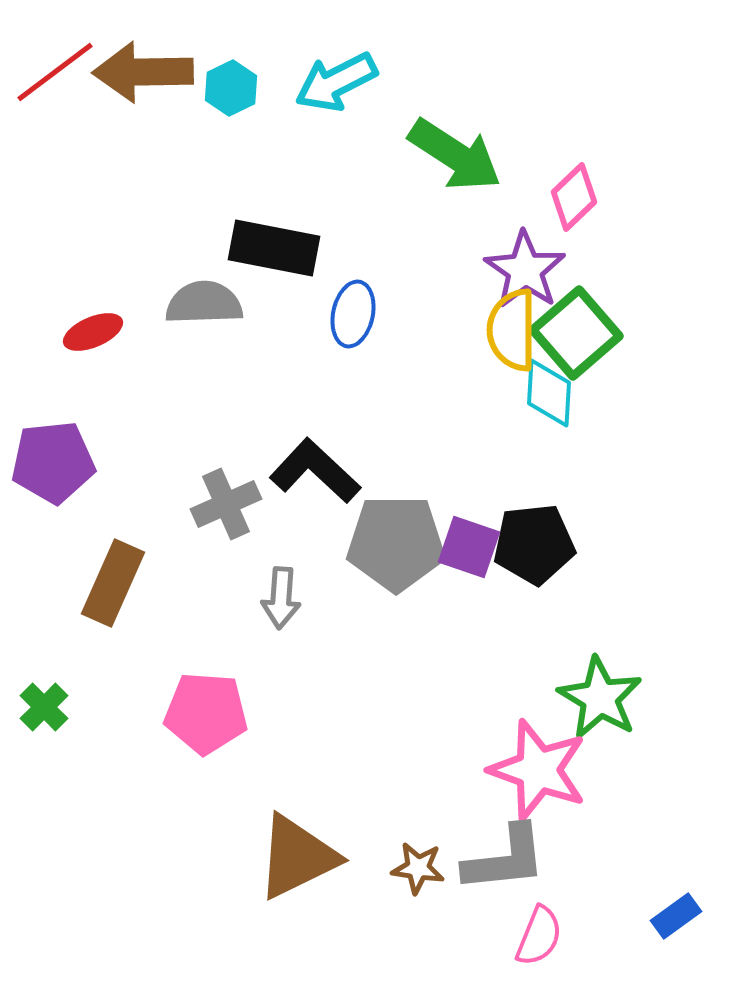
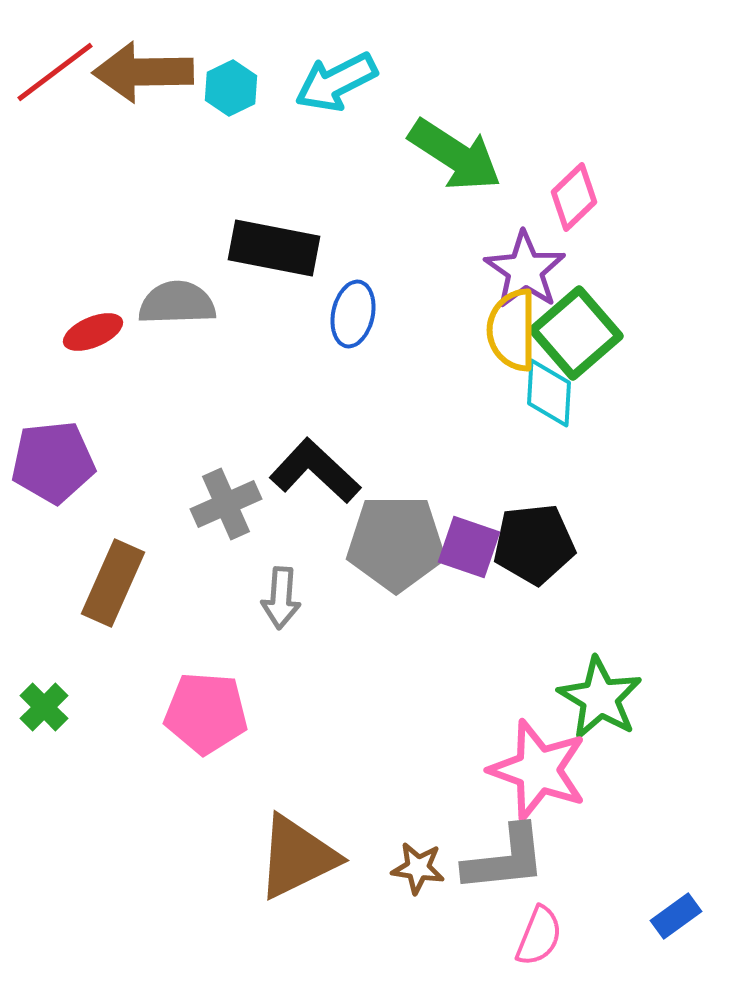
gray semicircle: moved 27 px left
